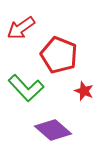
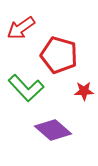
red pentagon: rotated 6 degrees counterclockwise
red star: rotated 24 degrees counterclockwise
